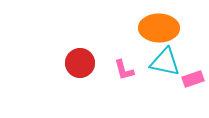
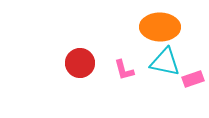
orange ellipse: moved 1 px right, 1 px up
